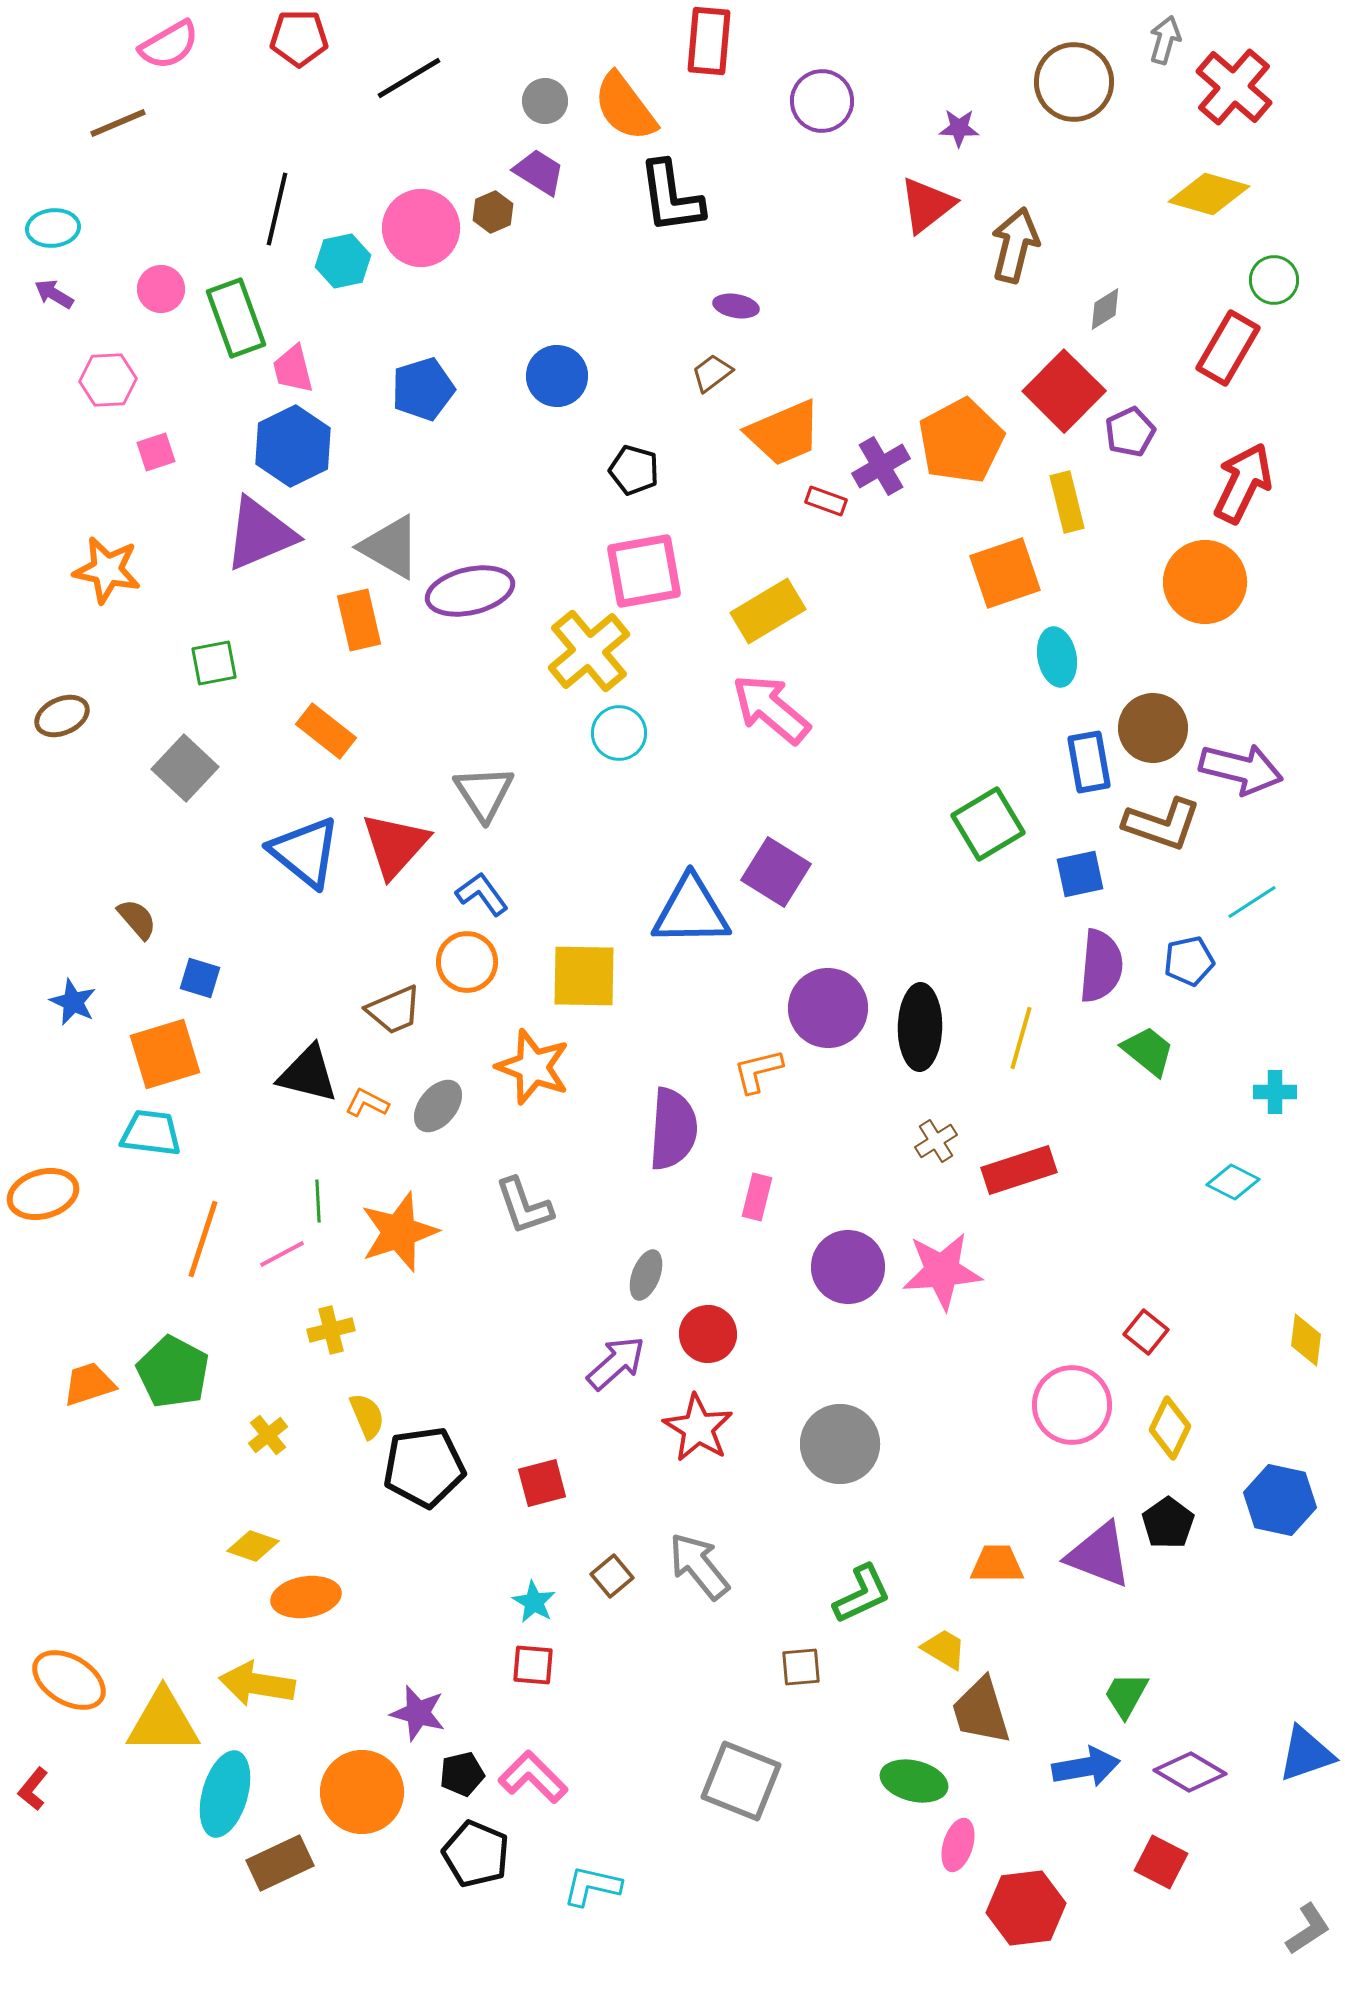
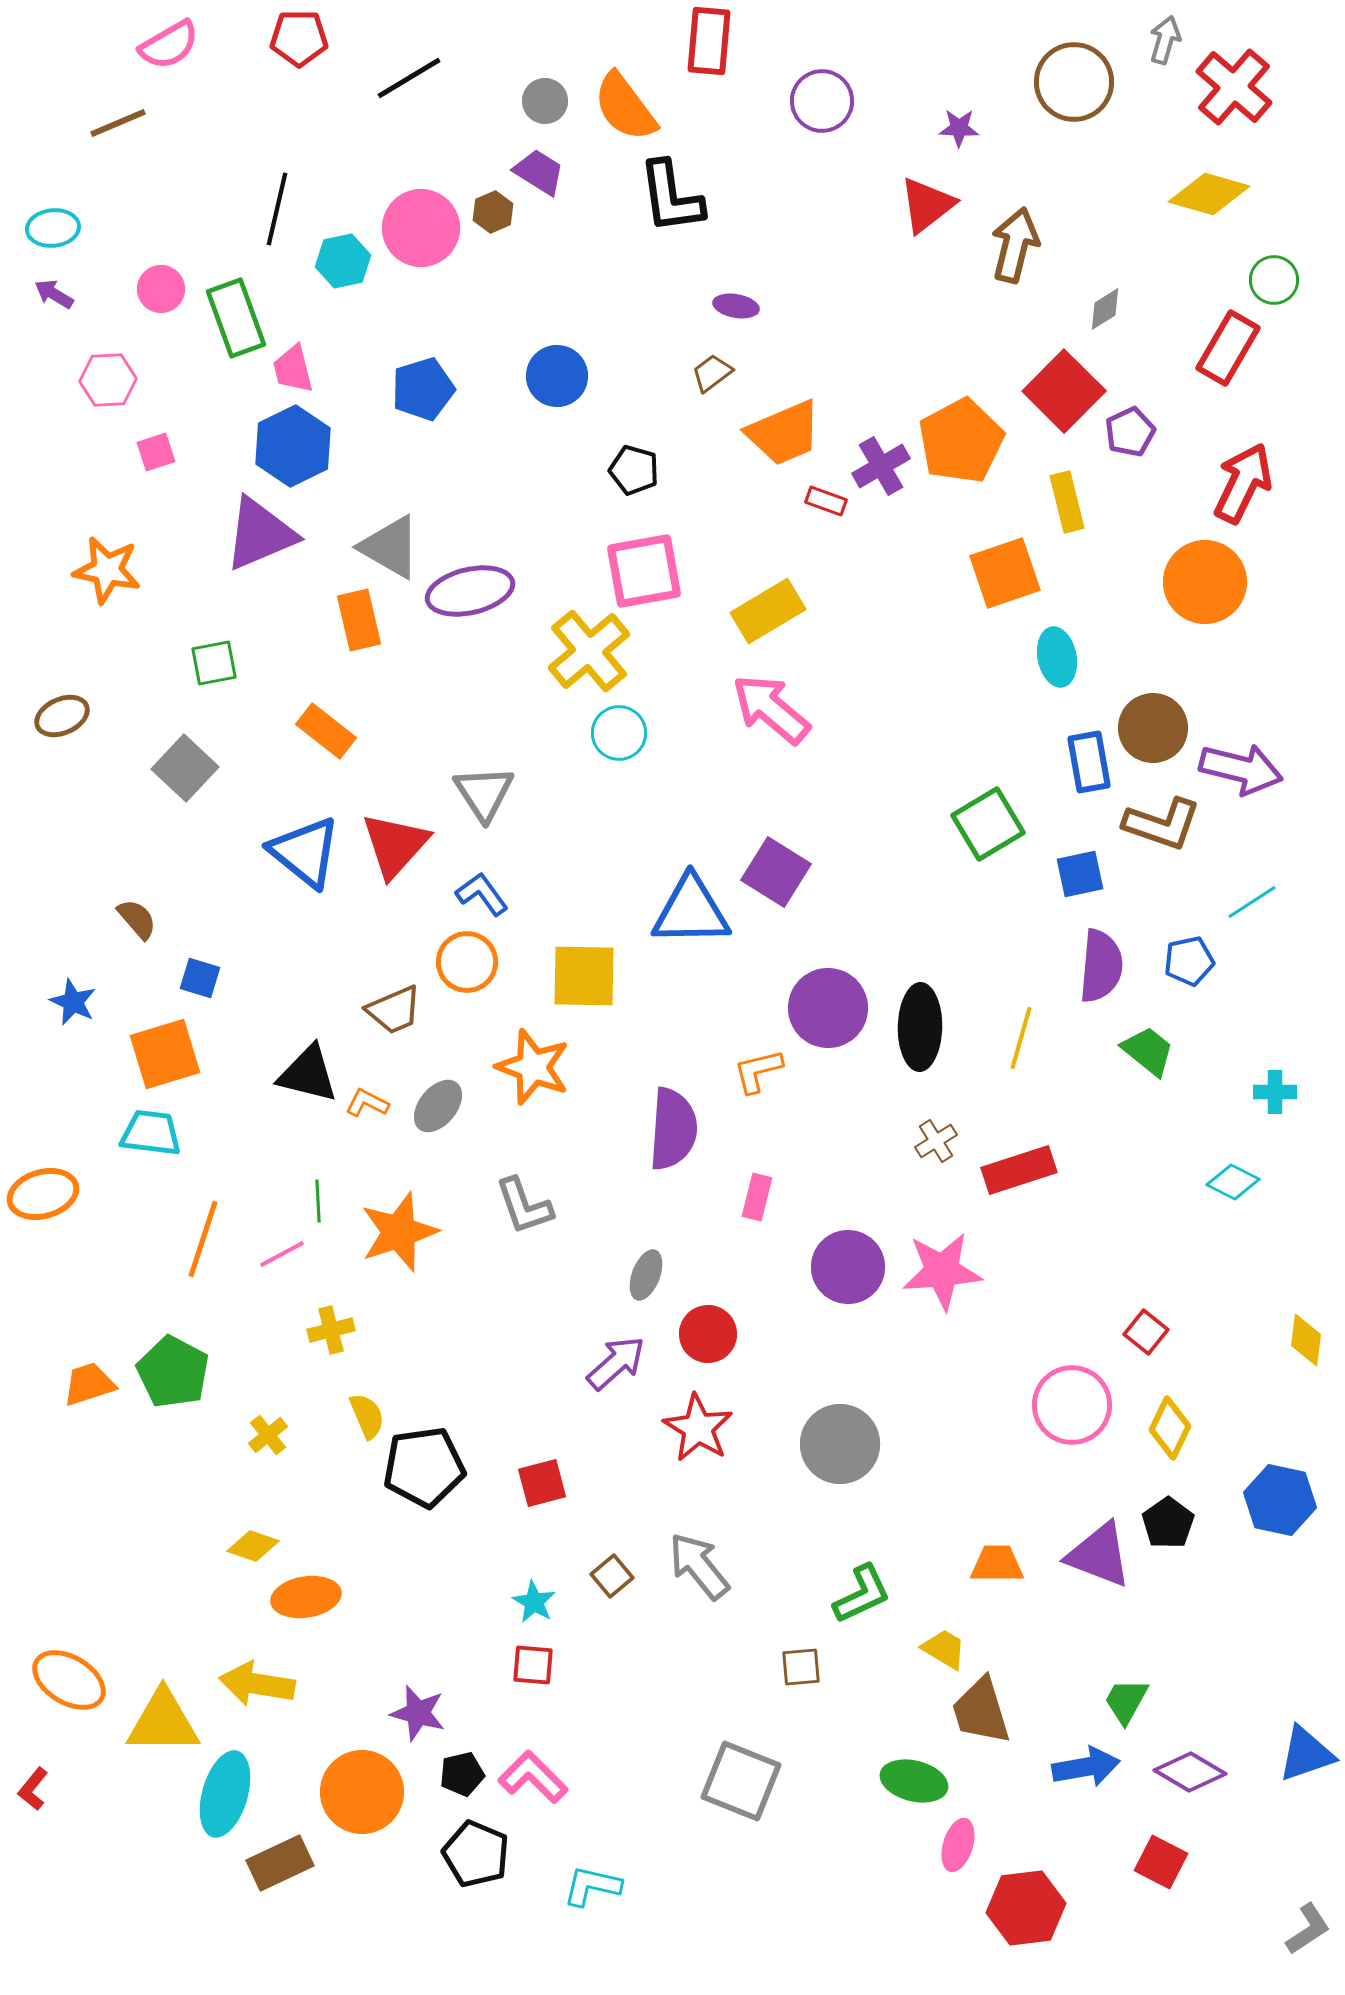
green trapezoid at (1126, 1695): moved 6 px down
